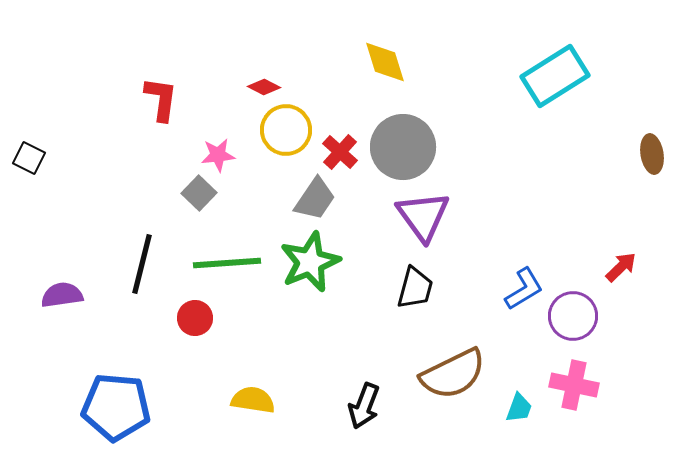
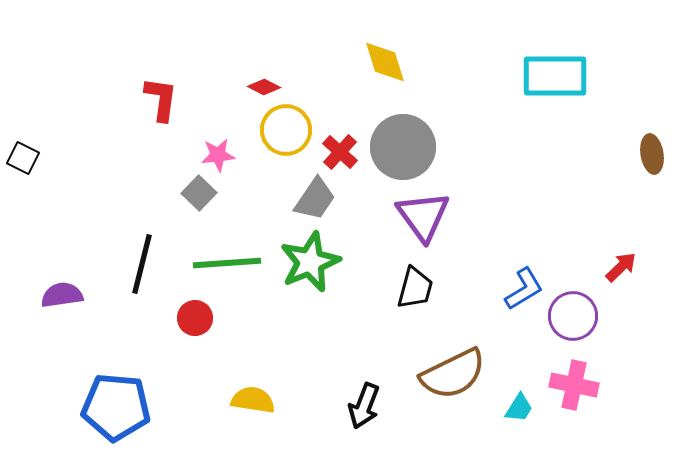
cyan rectangle: rotated 32 degrees clockwise
black square: moved 6 px left
cyan trapezoid: rotated 12 degrees clockwise
